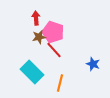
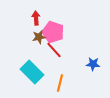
blue star: rotated 16 degrees counterclockwise
